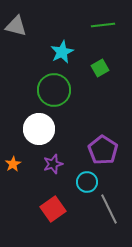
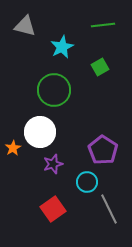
gray triangle: moved 9 px right
cyan star: moved 5 px up
green square: moved 1 px up
white circle: moved 1 px right, 3 px down
orange star: moved 16 px up
